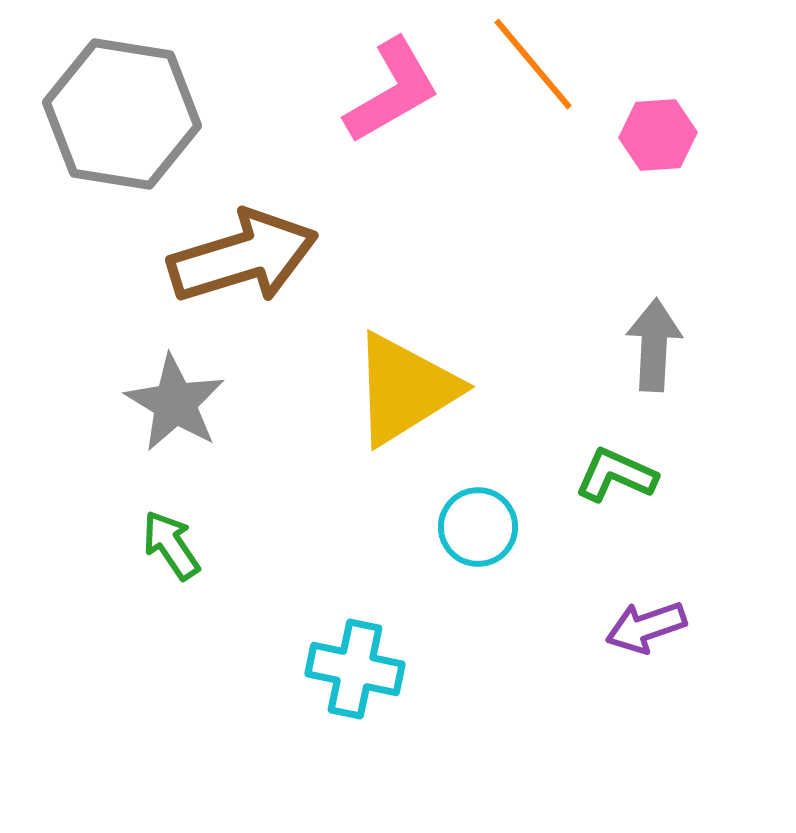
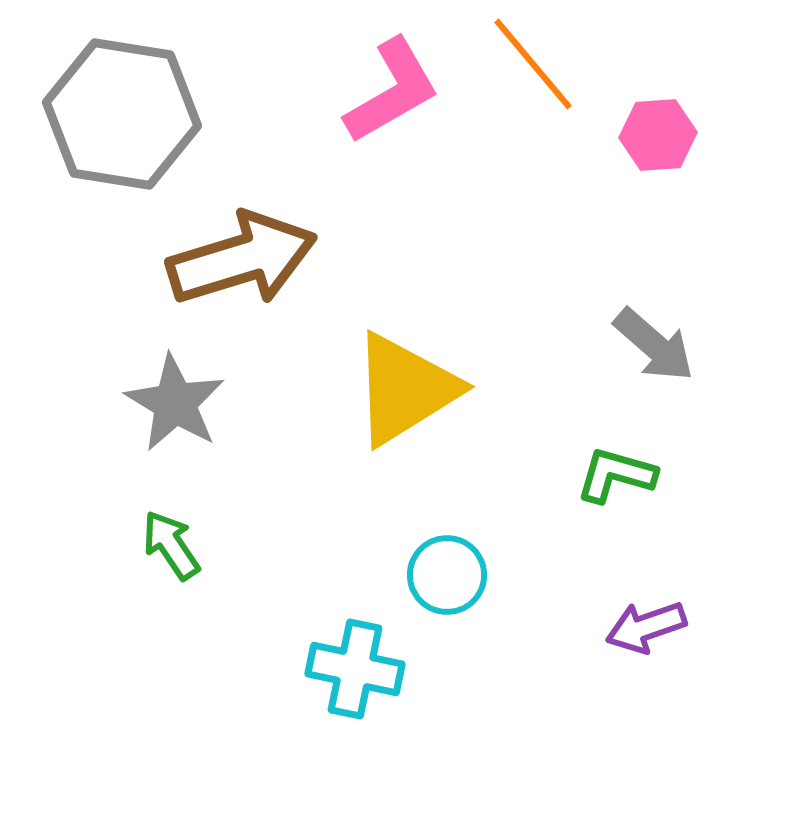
brown arrow: moved 1 px left, 2 px down
gray arrow: rotated 128 degrees clockwise
green L-shape: rotated 8 degrees counterclockwise
cyan circle: moved 31 px left, 48 px down
